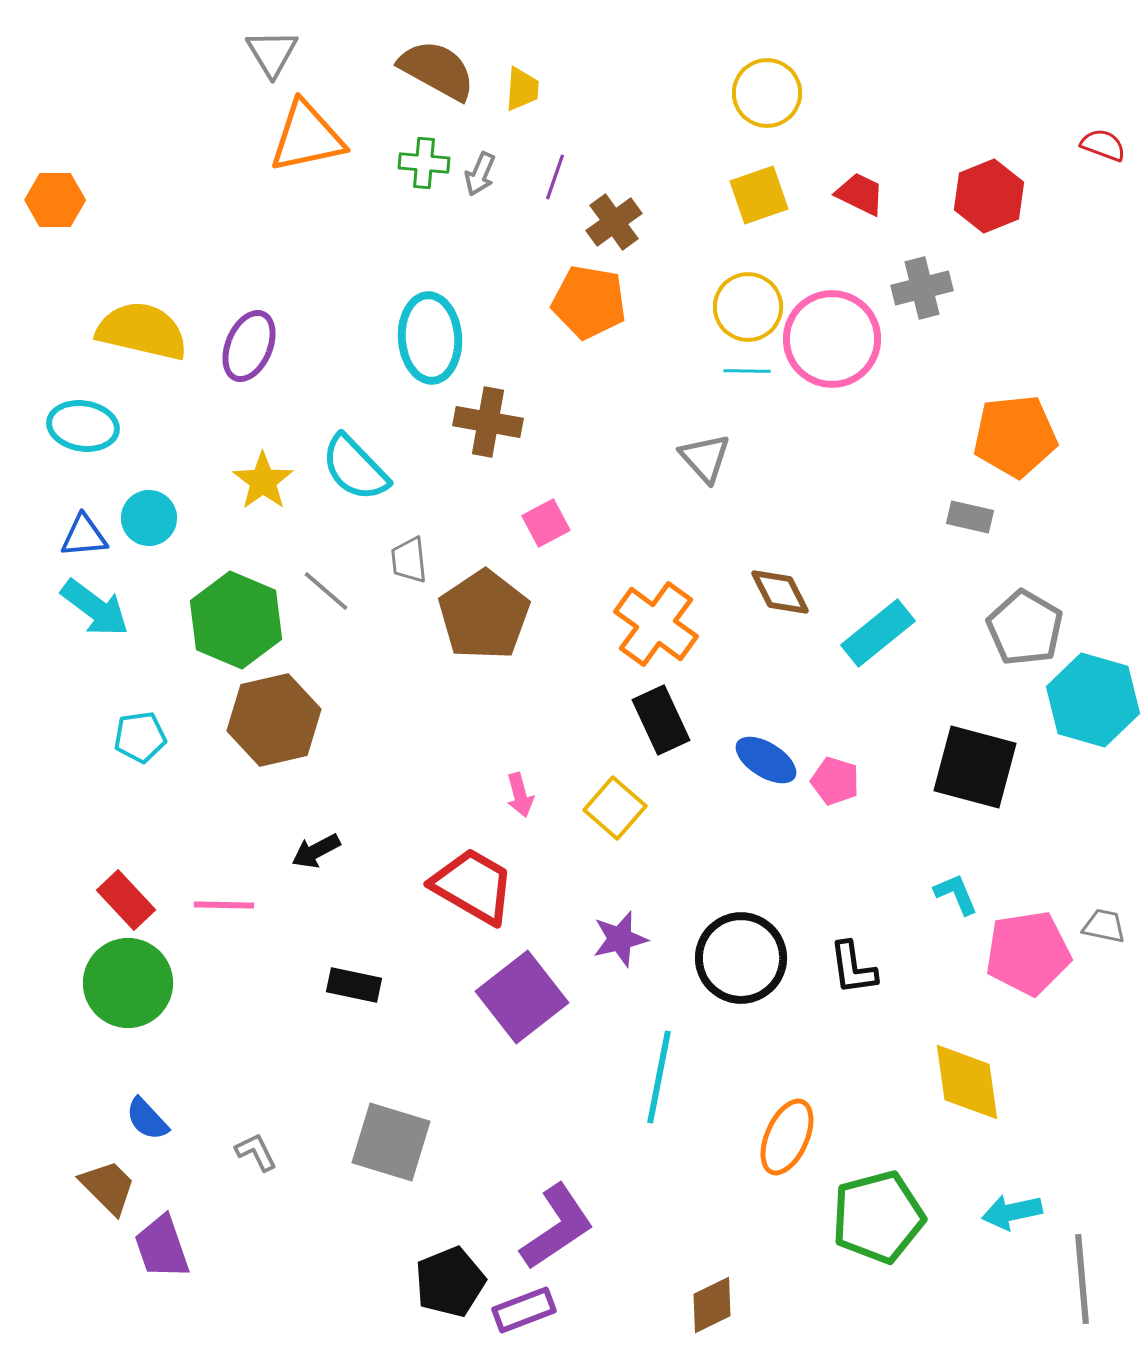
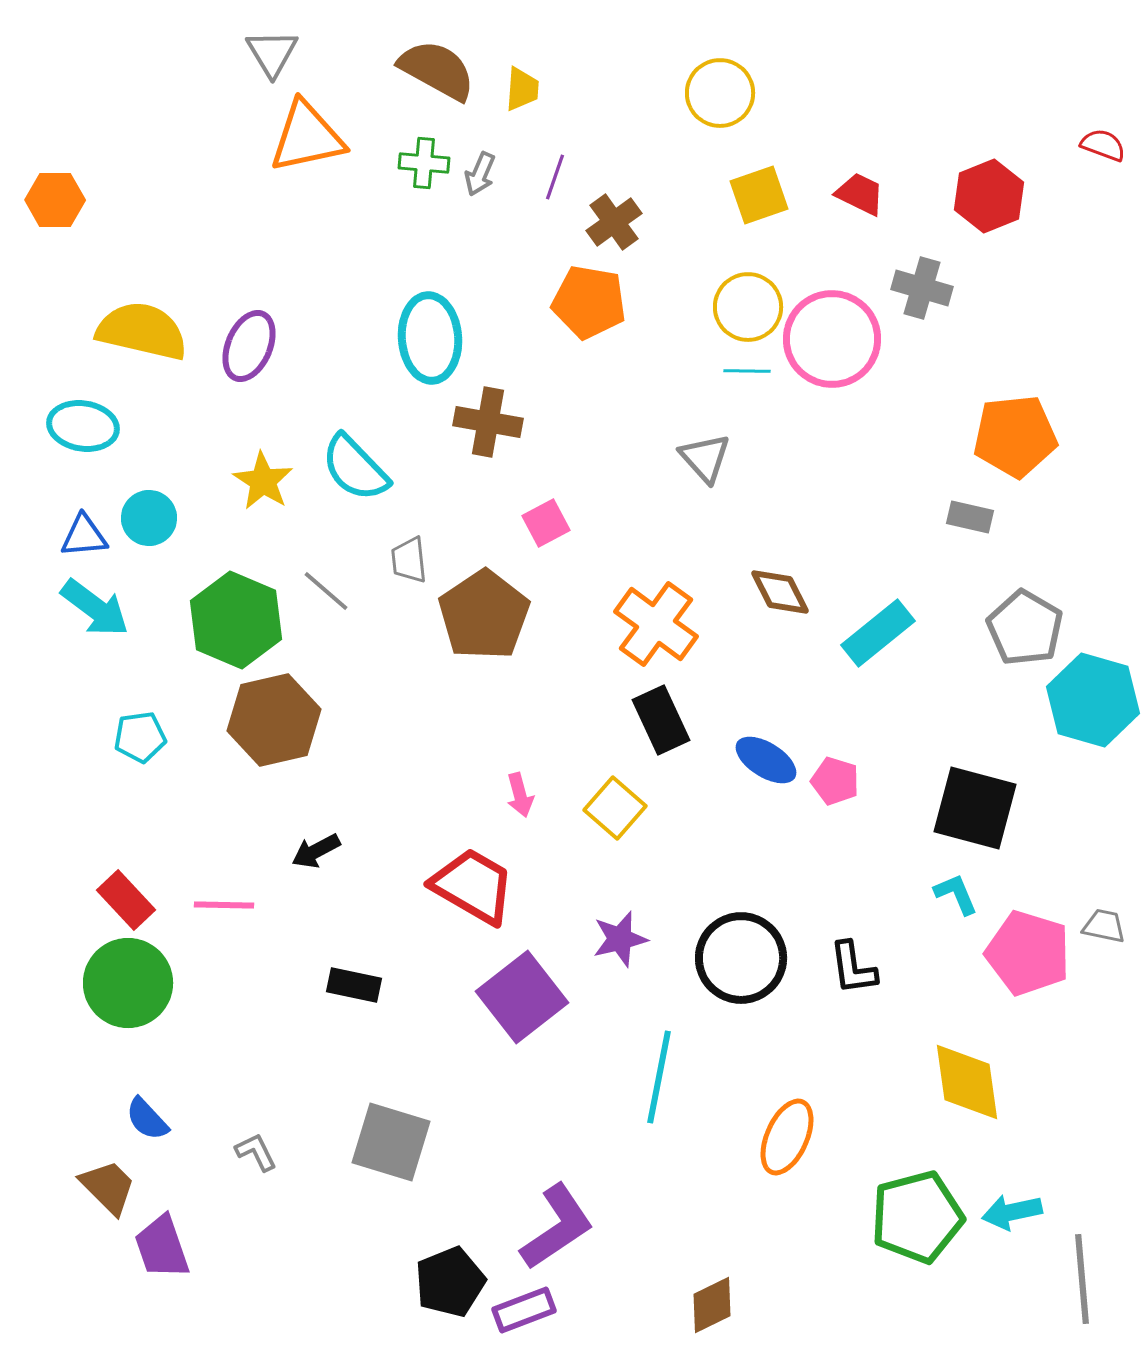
yellow circle at (767, 93): moved 47 px left
gray cross at (922, 288): rotated 30 degrees clockwise
yellow star at (263, 481): rotated 4 degrees counterclockwise
black square at (975, 767): moved 41 px down
pink pentagon at (1028, 953): rotated 26 degrees clockwise
green pentagon at (878, 1217): moved 39 px right
